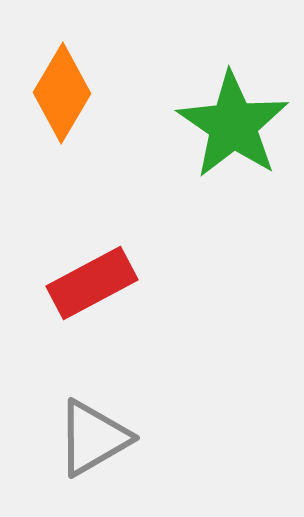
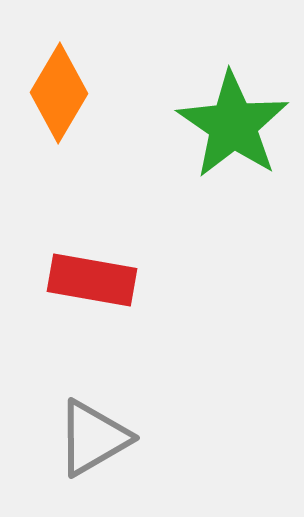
orange diamond: moved 3 px left
red rectangle: moved 3 px up; rotated 38 degrees clockwise
